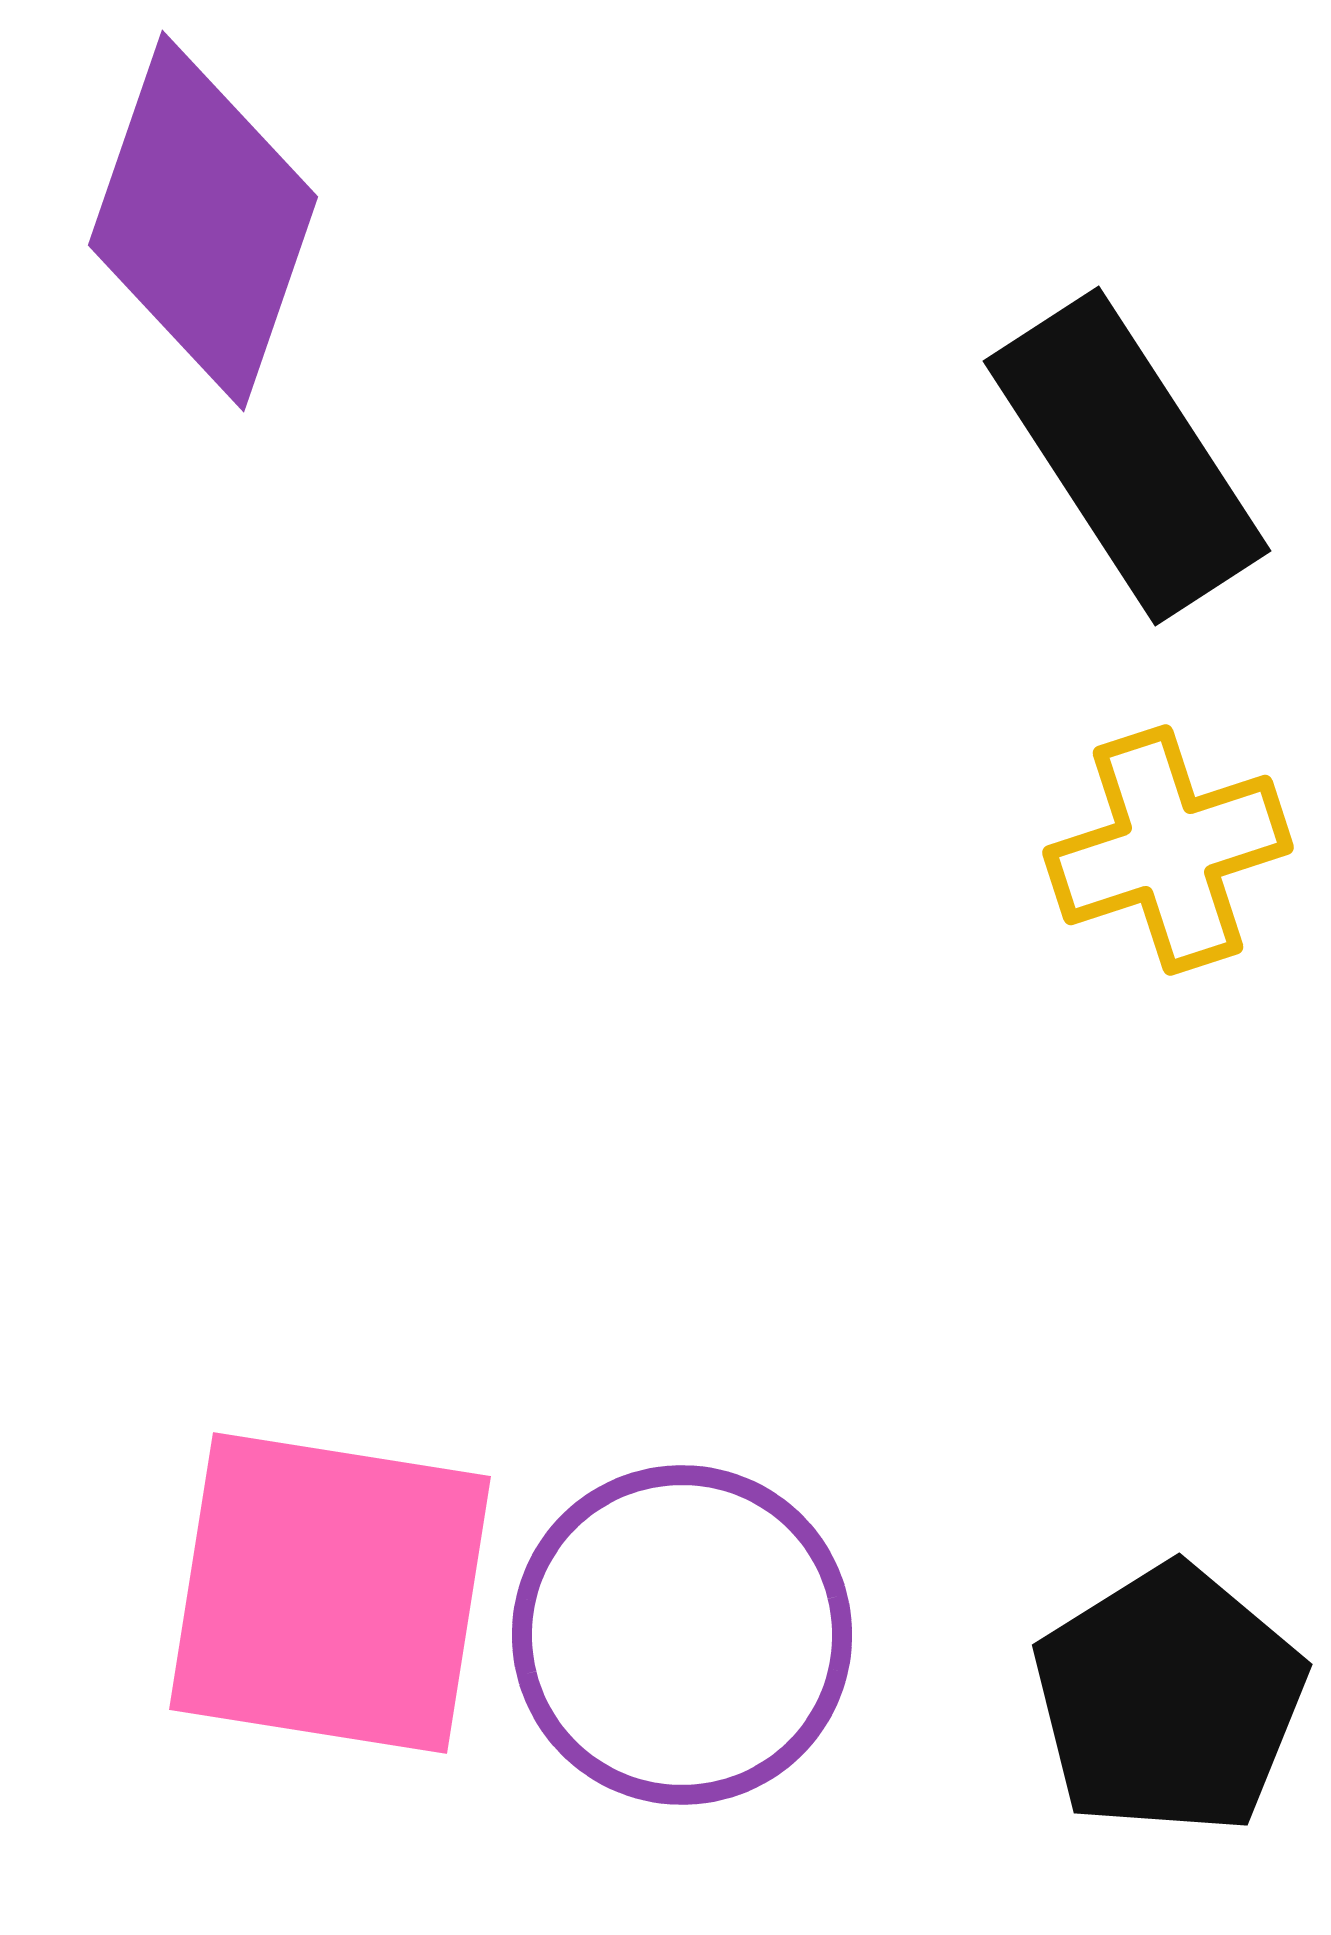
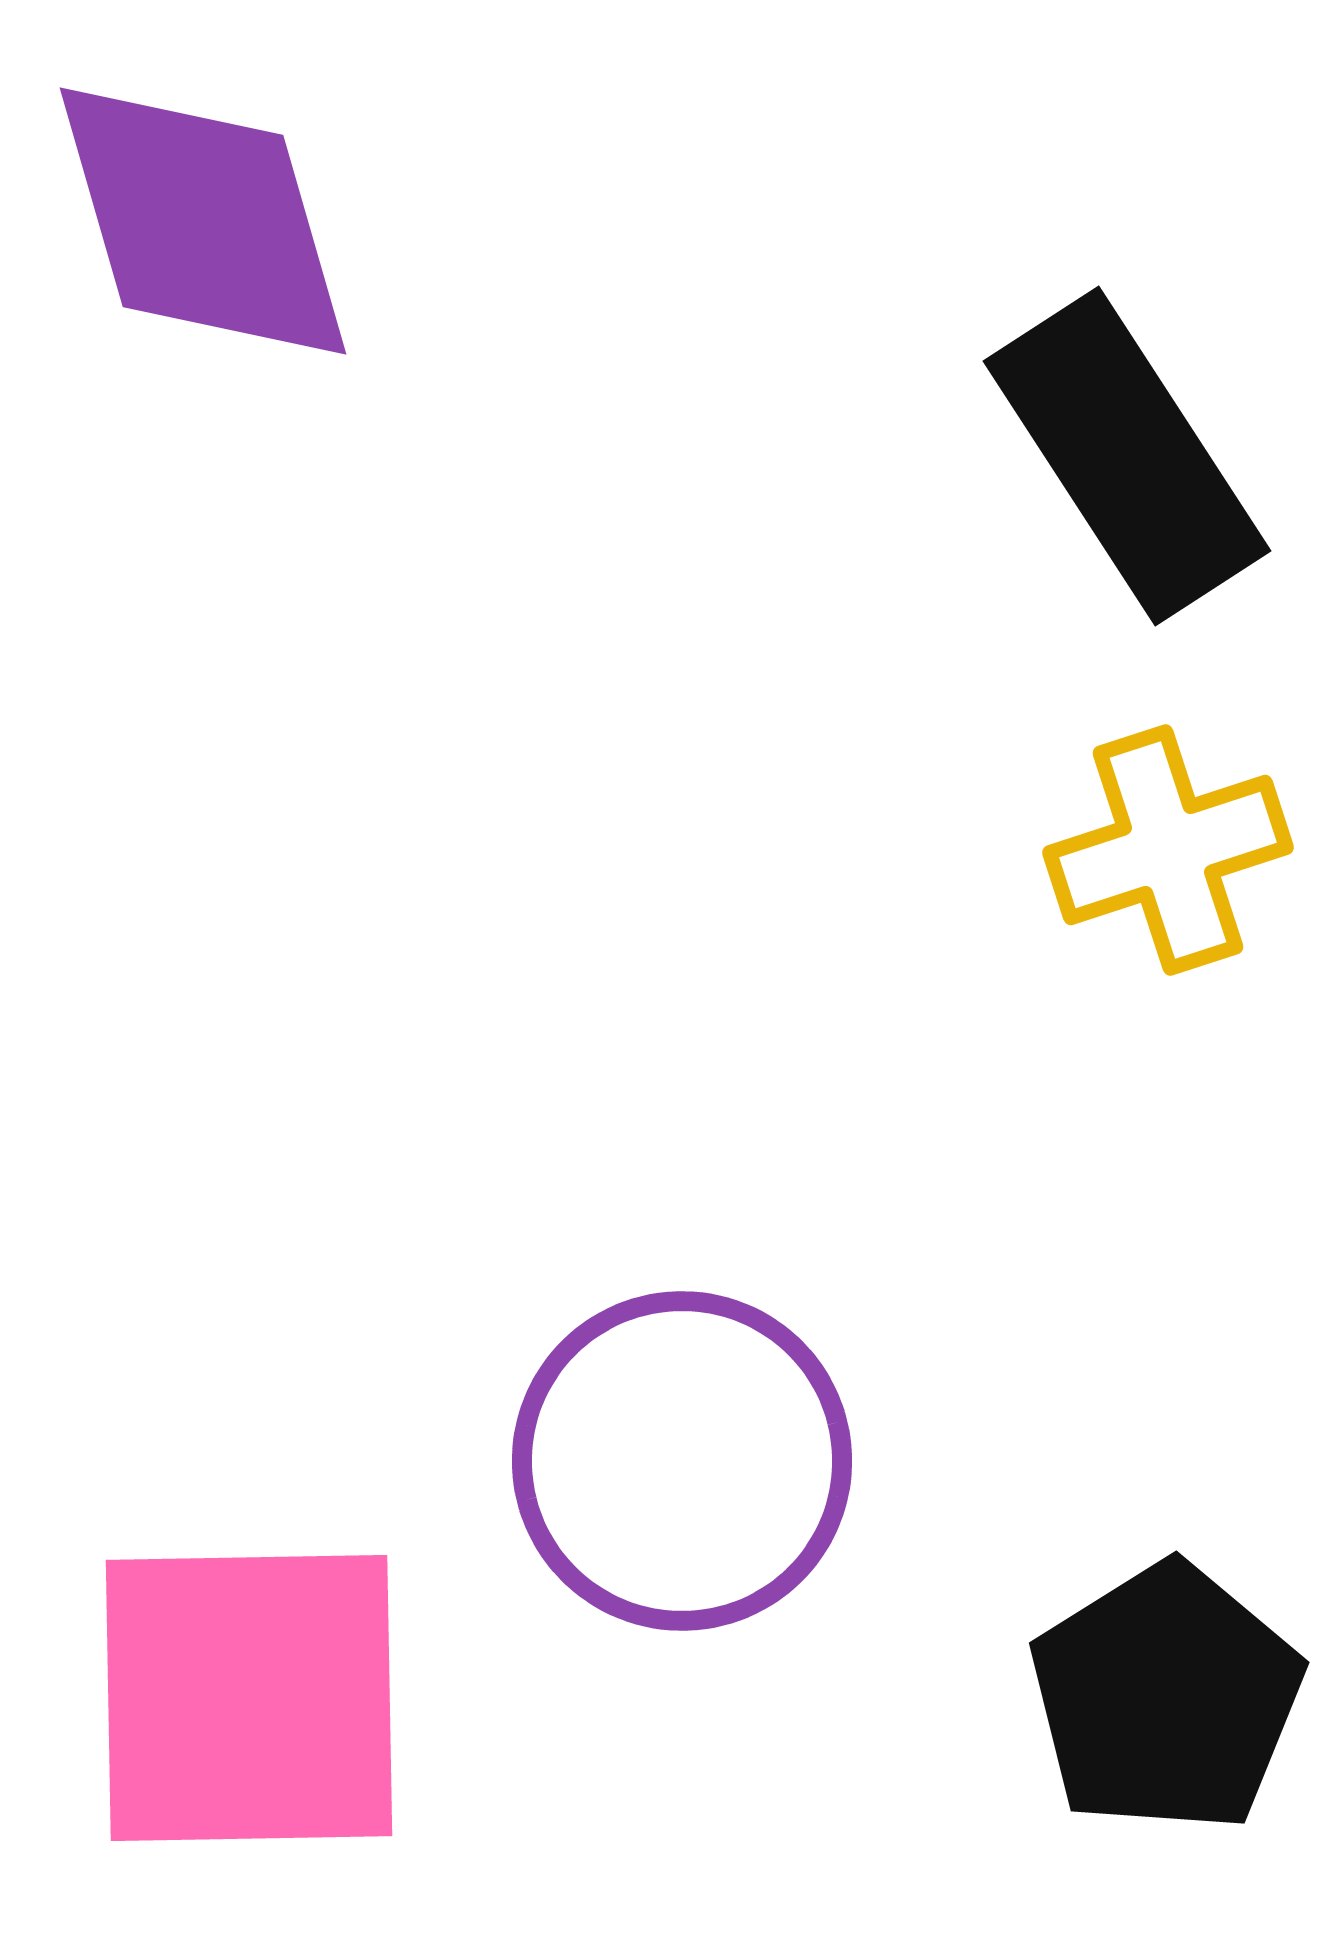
purple diamond: rotated 35 degrees counterclockwise
pink square: moved 81 px left, 105 px down; rotated 10 degrees counterclockwise
purple circle: moved 174 px up
black pentagon: moved 3 px left, 2 px up
